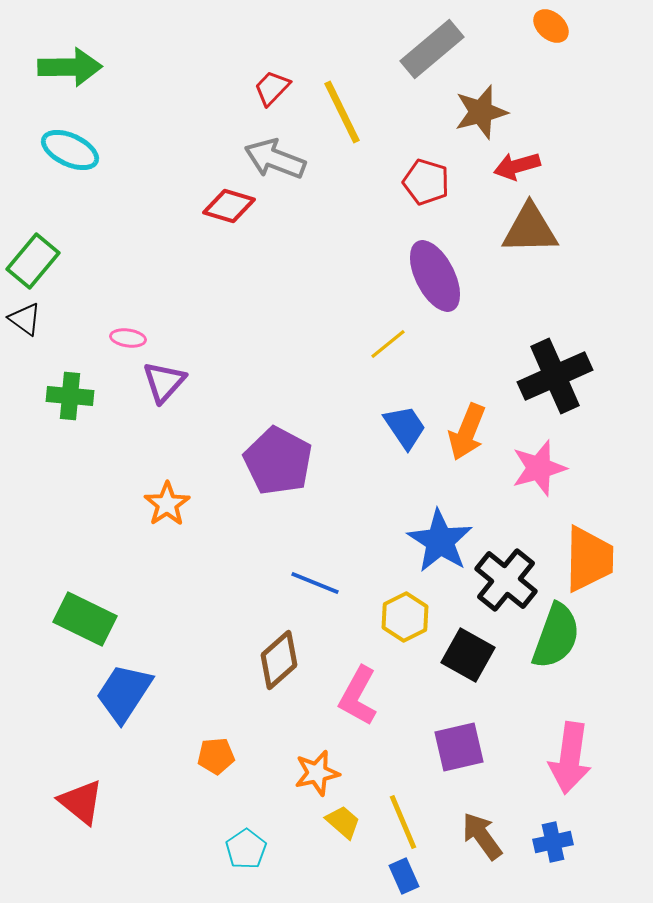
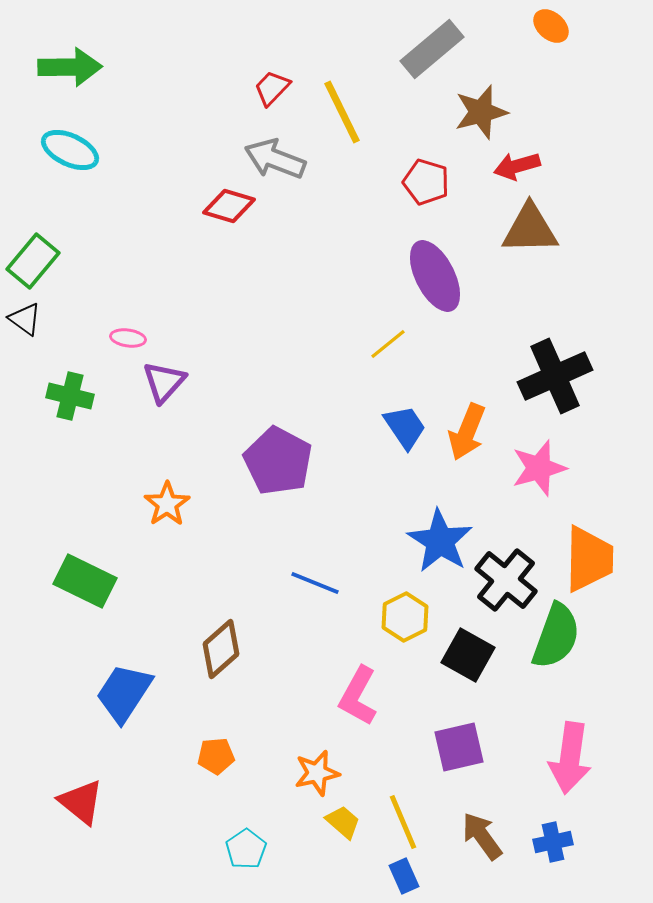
green cross at (70, 396): rotated 9 degrees clockwise
green rectangle at (85, 619): moved 38 px up
brown diamond at (279, 660): moved 58 px left, 11 px up
